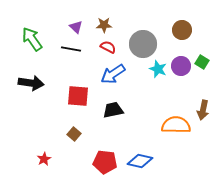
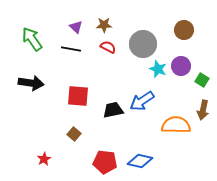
brown circle: moved 2 px right
green square: moved 18 px down
blue arrow: moved 29 px right, 27 px down
